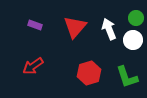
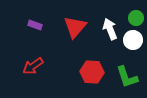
white arrow: moved 1 px right
red hexagon: moved 3 px right, 1 px up; rotated 20 degrees clockwise
